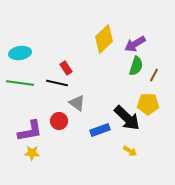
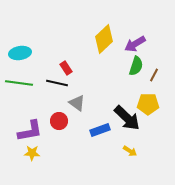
green line: moved 1 px left
